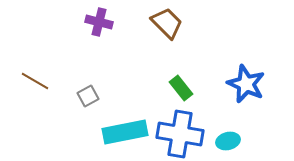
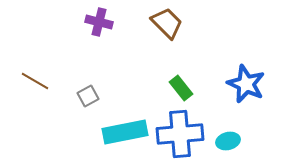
blue cross: rotated 15 degrees counterclockwise
